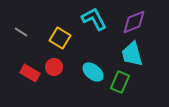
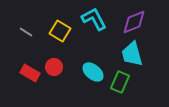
gray line: moved 5 px right
yellow square: moved 7 px up
